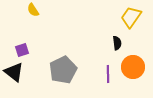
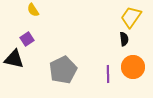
black semicircle: moved 7 px right, 4 px up
purple square: moved 5 px right, 11 px up; rotated 16 degrees counterclockwise
black triangle: moved 13 px up; rotated 25 degrees counterclockwise
